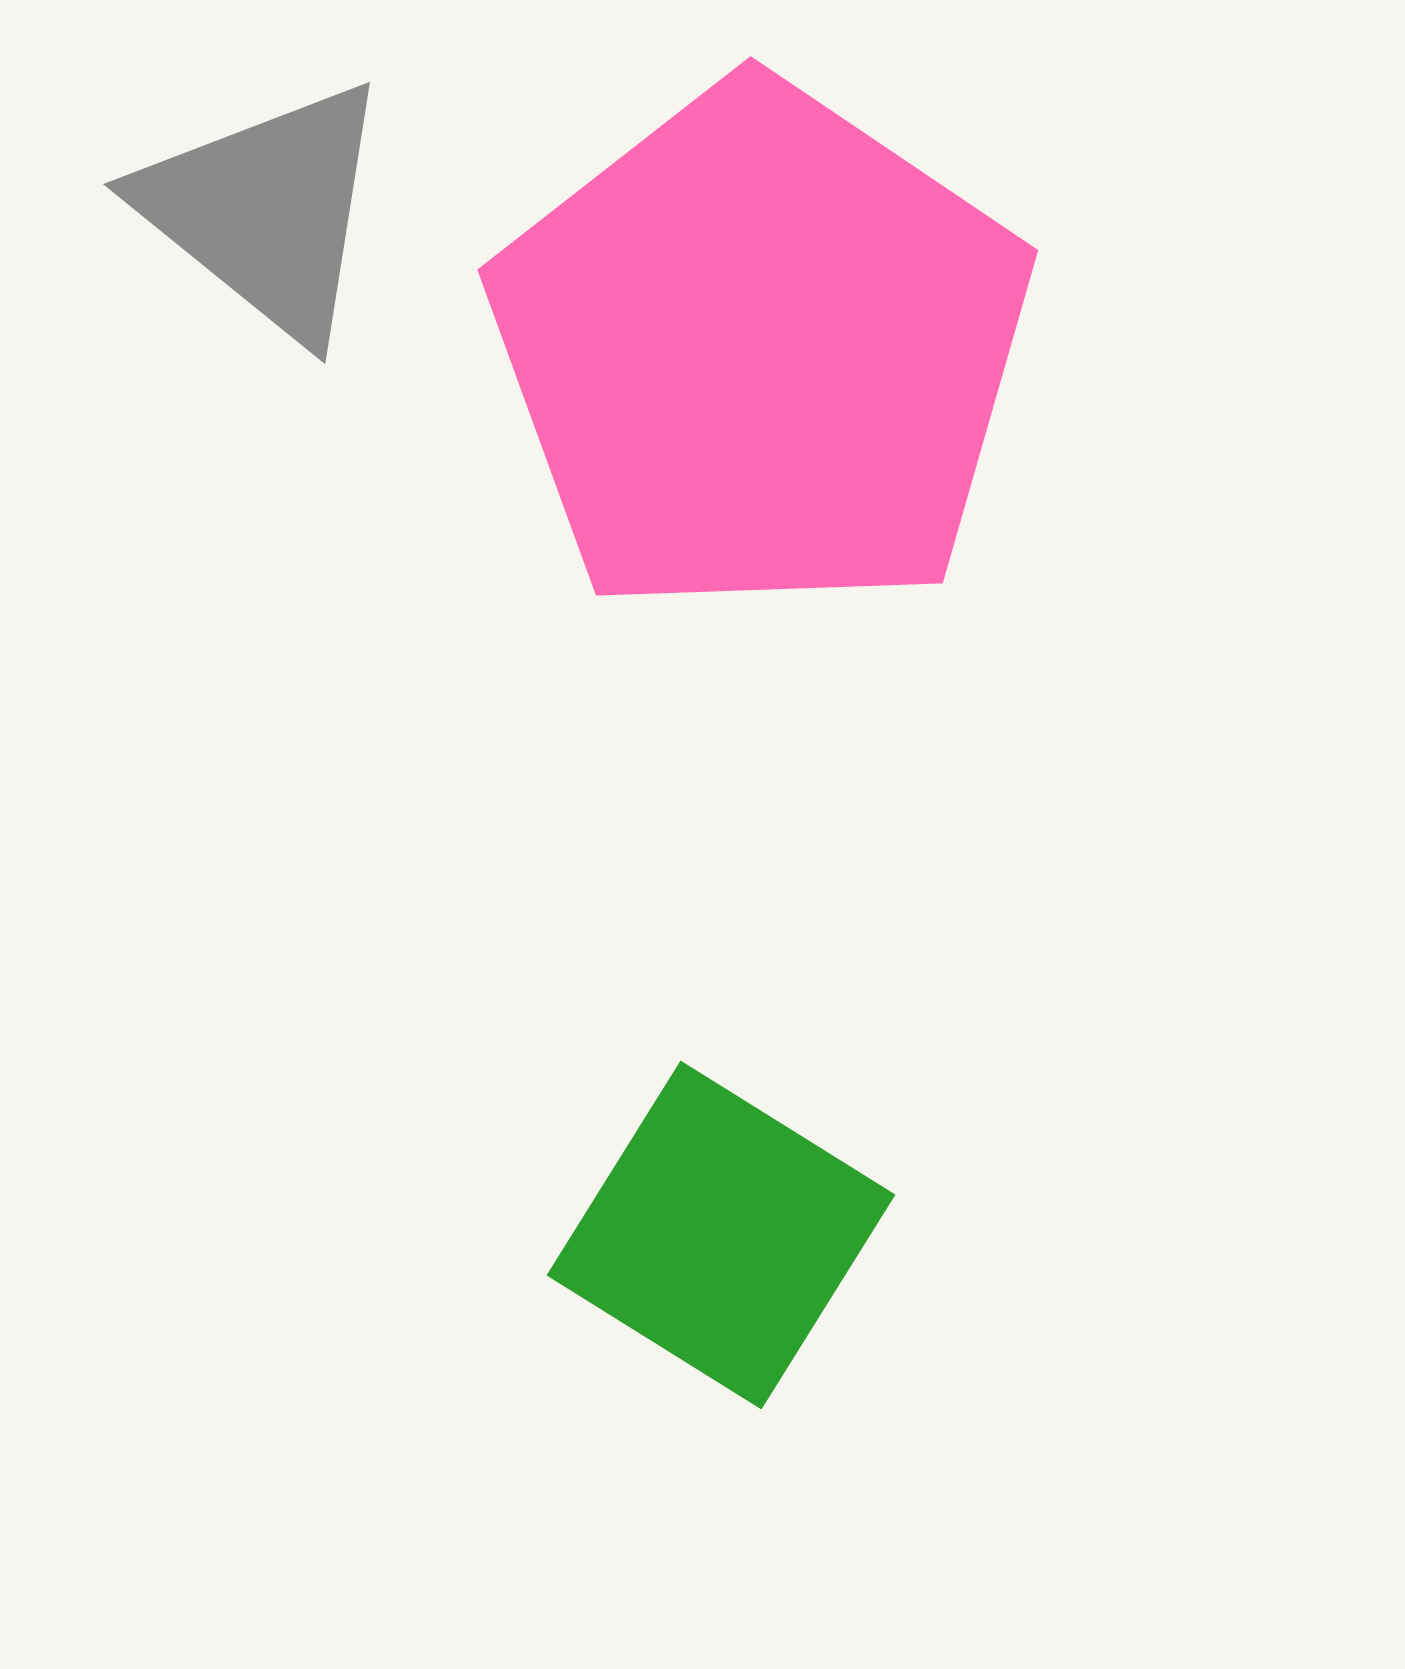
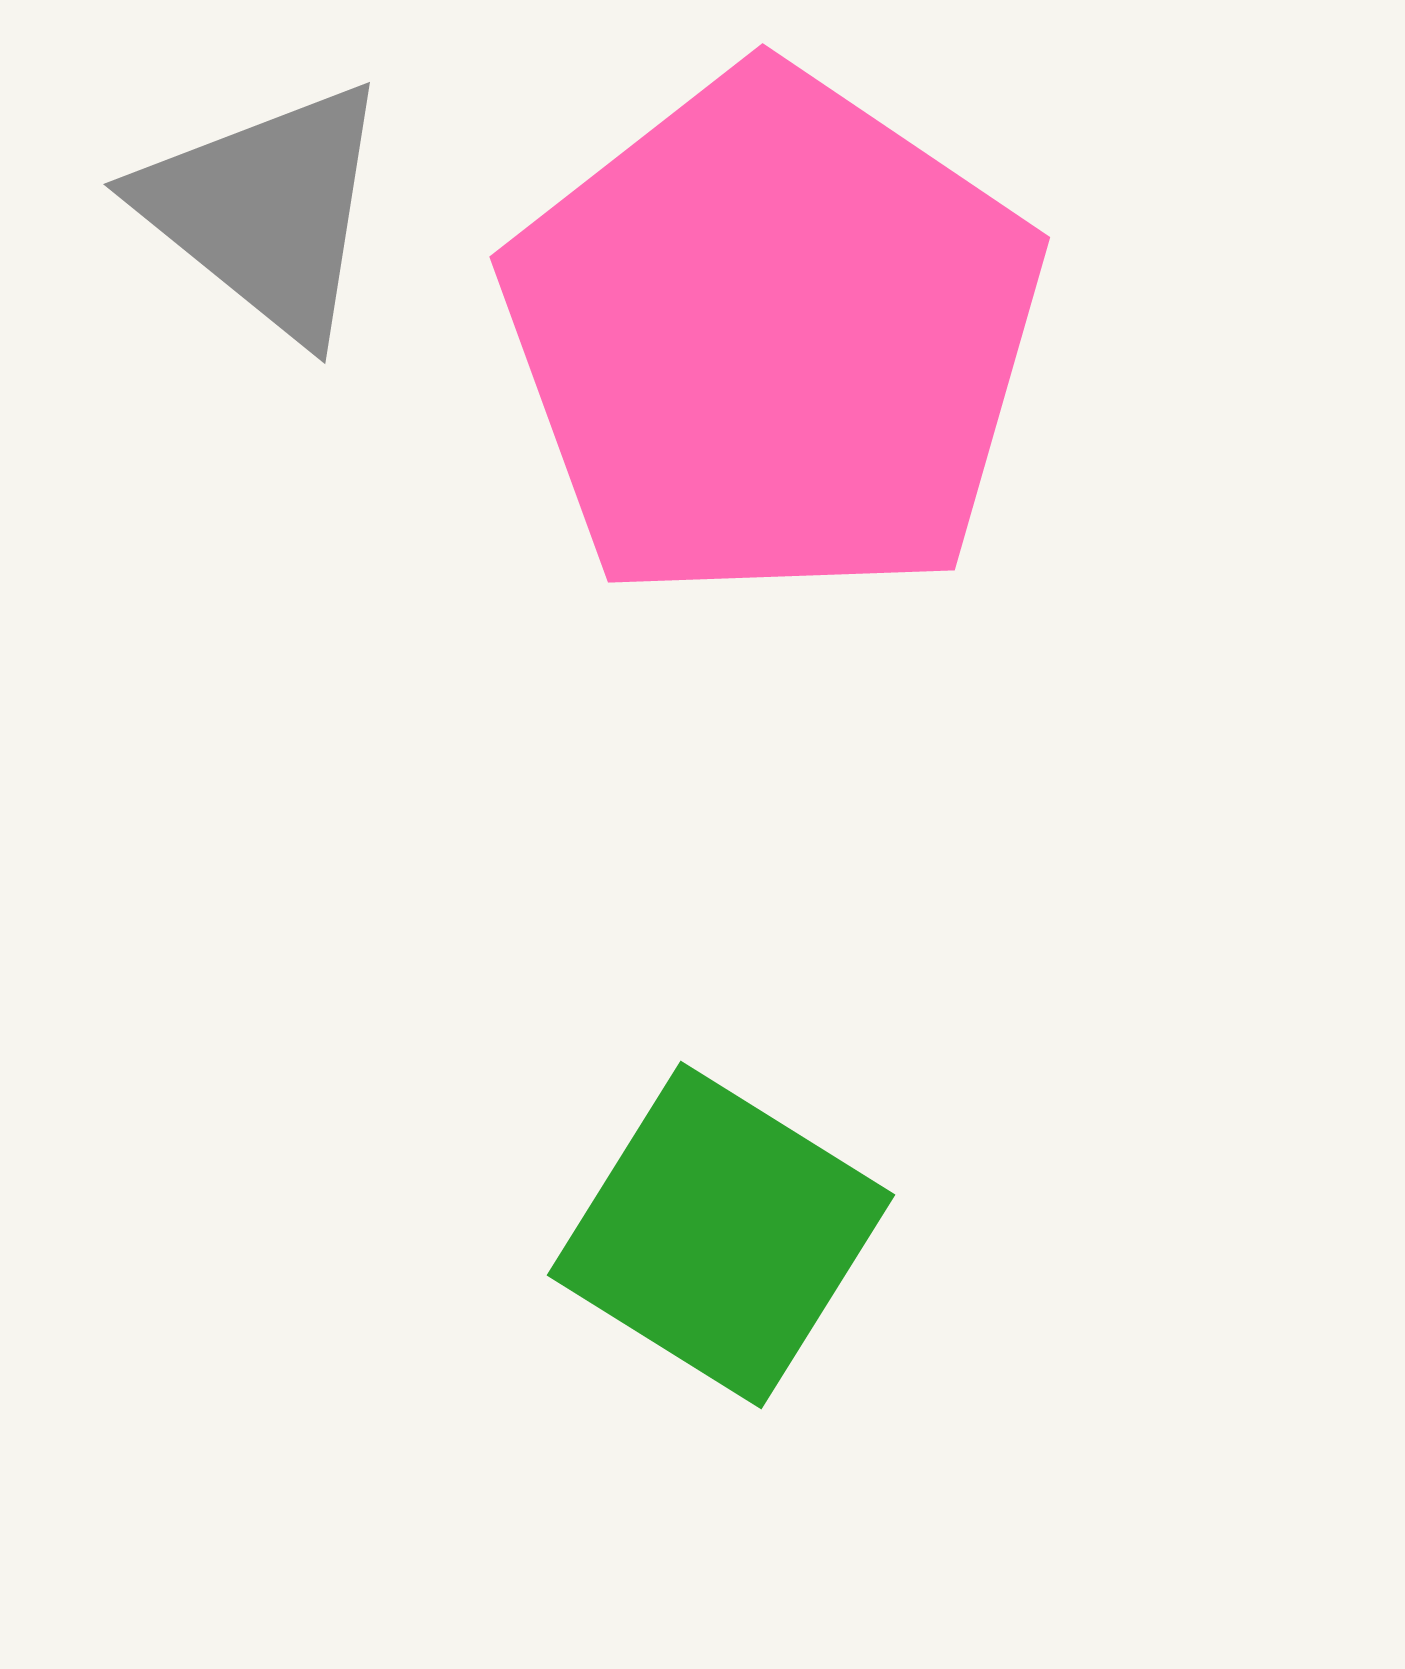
pink pentagon: moved 12 px right, 13 px up
